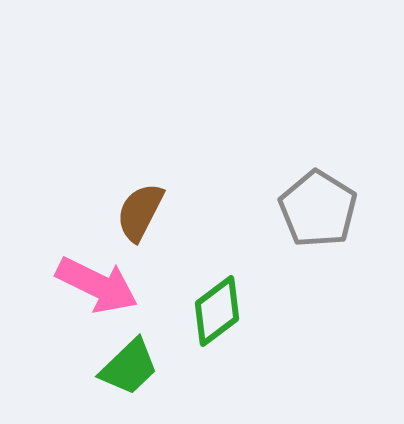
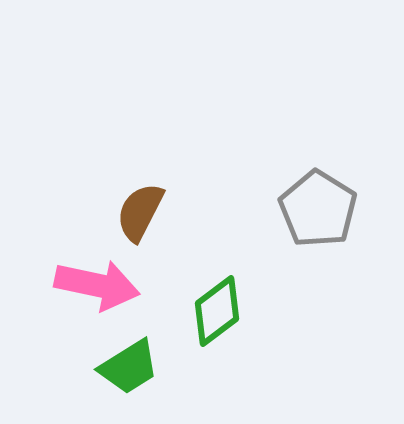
pink arrow: rotated 14 degrees counterclockwise
green trapezoid: rotated 12 degrees clockwise
